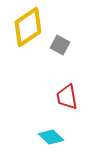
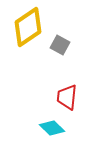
red trapezoid: rotated 16 degrees clockwise
cyan diamond: moved 1 px right, 9 px up
